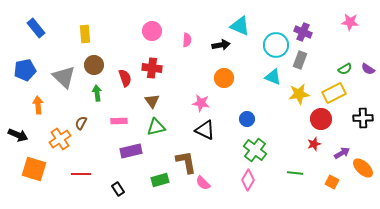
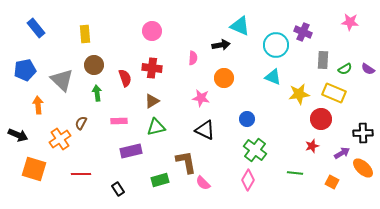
pink semicircle at (187, 40): moved 6 px right, 18 px down
gray rectangle at (300, 60): moved 23 px right; rotated 18 degrees counterclockwise
gray triangle at (64, 77): moved 2 px left, 3 px down
yellow rectangle at (334, 93): rotated 50 degrees clockwise
brown triangle at (152, 101): rotated 35 degrees clockwise
pink star at (201, 103): moved 5 px up
black cross at (363, 118): moved 15 px down
red star at (314, 144): moved 2 px left, 2 px down
